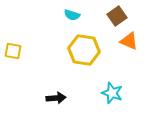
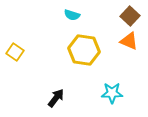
brown square: moved 13 px right; rotated 12 degrees counterclockwise
yellow square: moved 2 px right, 1 px down; rotated 24 degrees clockwise
cyan star: rotated 20 degrees counterclockwise
black arrow: rotated 48 degrees counterclockwise
